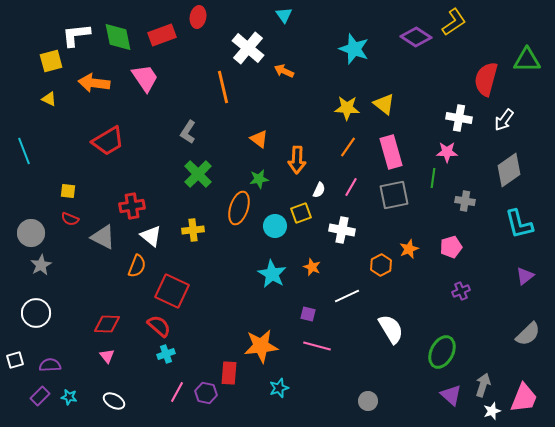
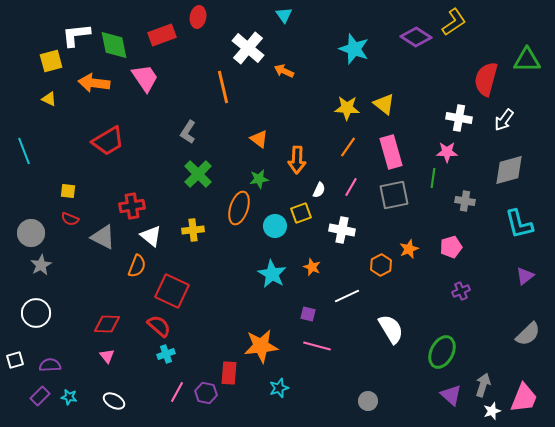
green diamond at (118, 37): moved 4 px left, 8 px down
gray diamond at (509, 170): rotated 20 degrees clockwise
